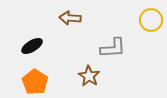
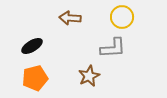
yellow circle: moved 29 px left, 3 px up
brown star: rotated 15 degrees clockwise
orange pentagon: moved 4 px up; rotated 25 degrees clockwise
